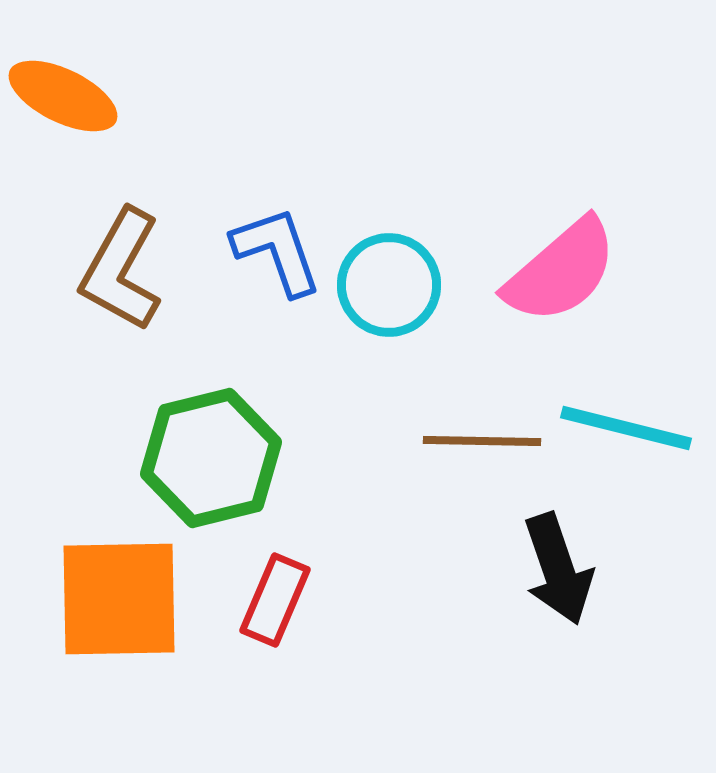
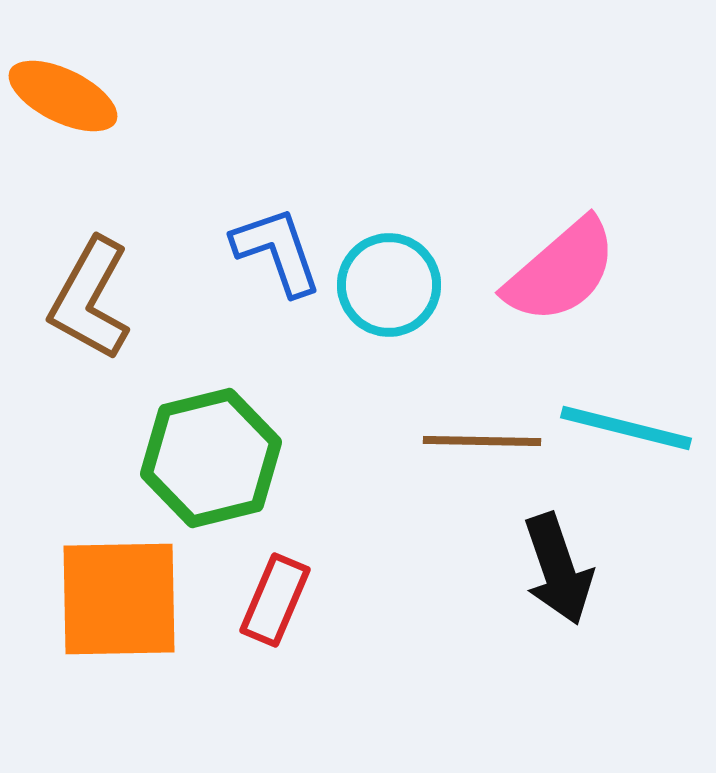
brown L-shape: moved 31 px left, 29 px down
